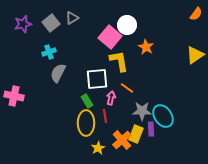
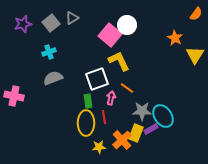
pink square: moved 2 px up
orange star: moved 29 px right, 9 px up
yellow triangle: rotated 24 degrees counterclockwise
yellow L-shape: rotated 15 degrees counterclockwise
gray semicircle: moved 5 px left, 5 px down; rotated 42 degrees clockwise
white square: rotated 15 degrees counterclockwise
green rectangle: moved 1 px right; rotated 24 degrees clockwise
red line: moved 1 px left, 1 px down
purple rectangle: rotated 64 degrees clockwise
yellow rectangle: moved 1 px up
yellow star: moved 1 px right, 1 px up; rotated 24 degrees clockwise
